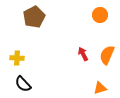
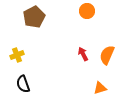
orange circle: moved 13 px left, 4 px up
yellow cross: moved 3 px up; rotated 24 degrees counterclockwise
black semicircle: rotated 24 degrees clockwise
